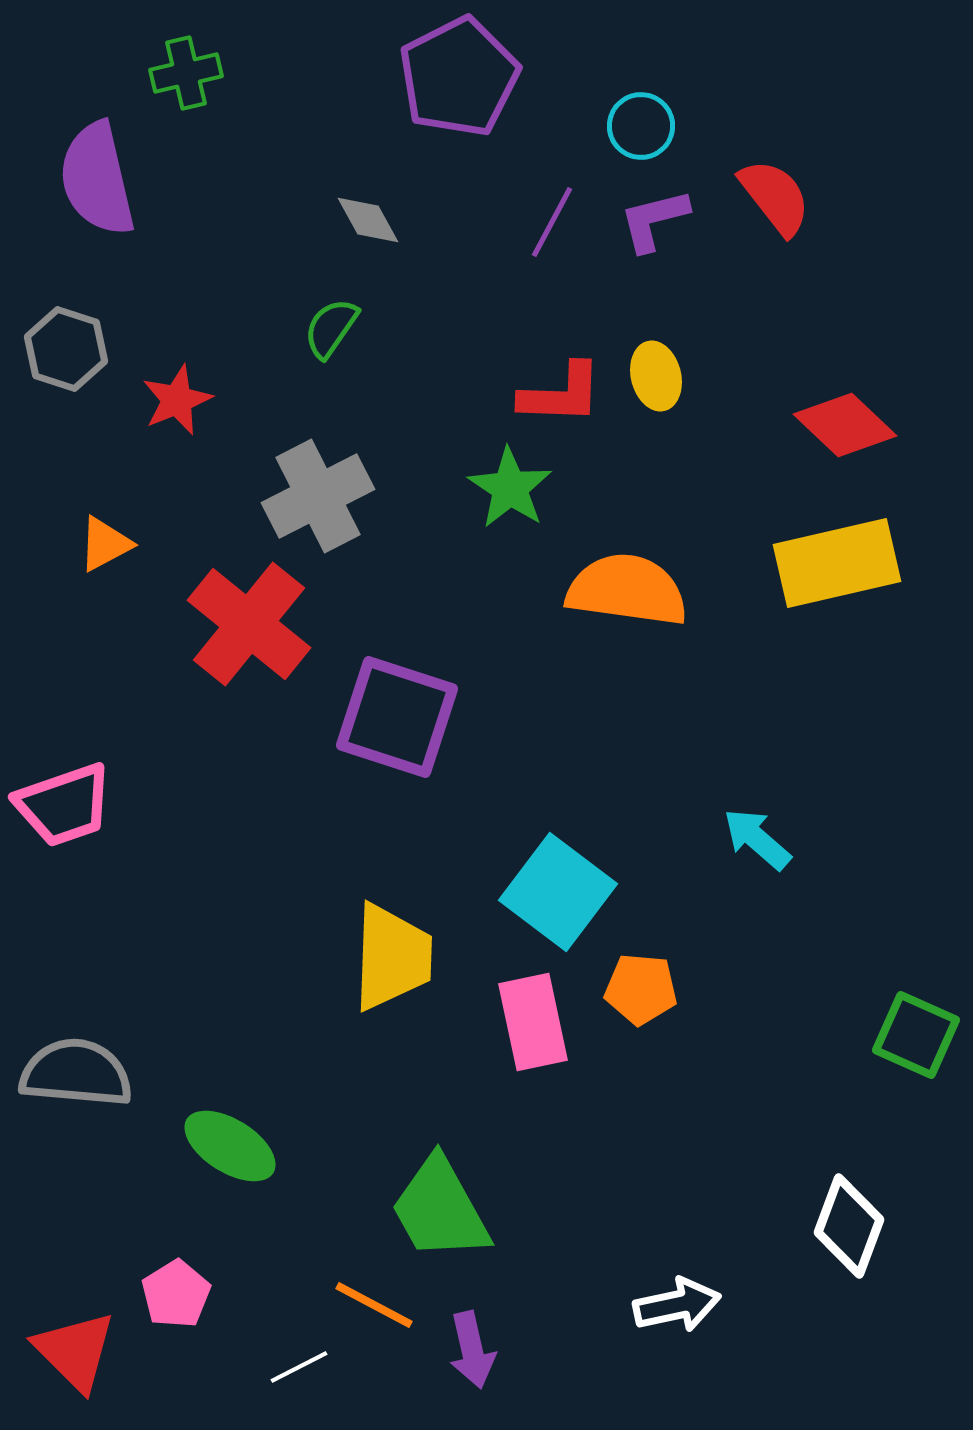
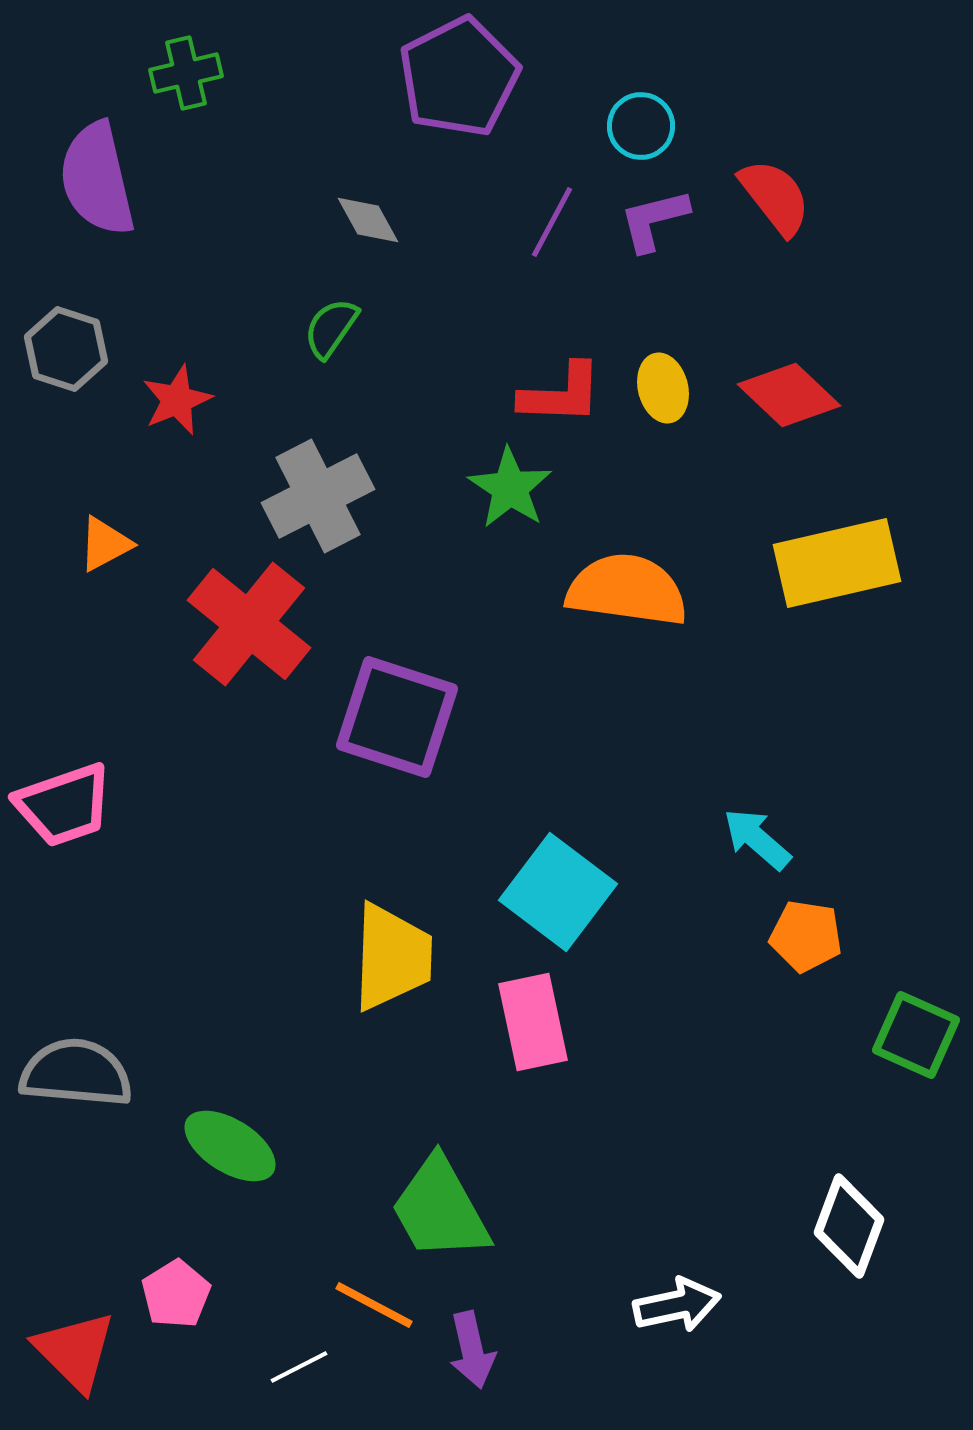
yellow ellipse: moved 7 px right, 12 px down
red diamond: moved 56 px left, 30 px up
orange pentagon: moved 165 px right, 53 px up; rotated 4 degrees clockwise
